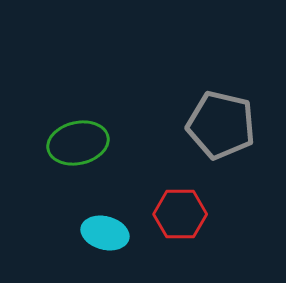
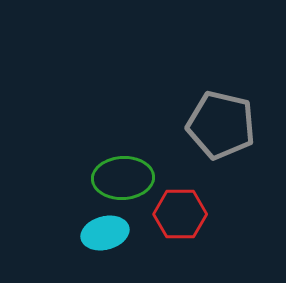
green ellipse: moved 45 px right, 35 px down; rotated 10 degrees clockwise
cyan ellipse: rotated 30 degrees counterclockwise
